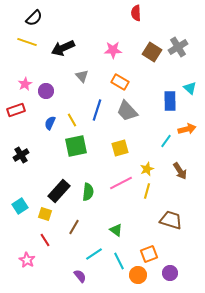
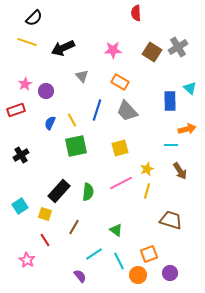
cyan line at (166, 141): moved 5 px right, 4 px down; rotated 56 degrees clockwise
